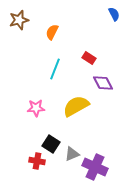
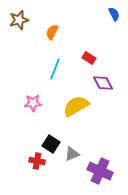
pink star: moved 3 px left, 5 px up
purple cross: moved 5 px right, 4 px down
